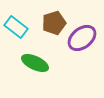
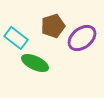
brown pentagon: moved 1 px left, 3 px down
cyan rectangle: moved 11 px down
